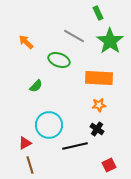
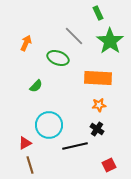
gray line: rotated 15 degrees clockwise
orange arrow: moved 1 px down; rotated 70 degrees clockwise
green ellipse: moved 1 px left, 2 px up
orange rectangle: moved 1 px left
